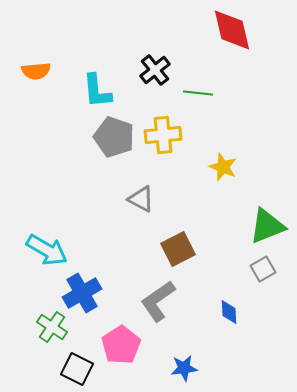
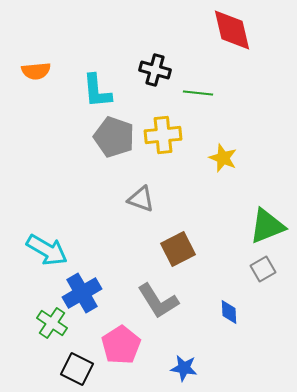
black cross: rotated 36 degrees counterclockwise
yellow star: moved 9 px up
gray triangle: rotated 8 degrees counterclockwise
gray L-shape: rotated 87 degrees counterclockwise
green cross: moved 4 px up
blue star: rotated 16 degrees clockwise
